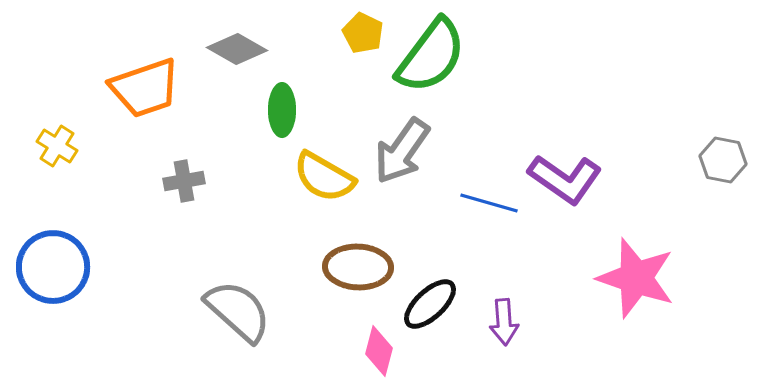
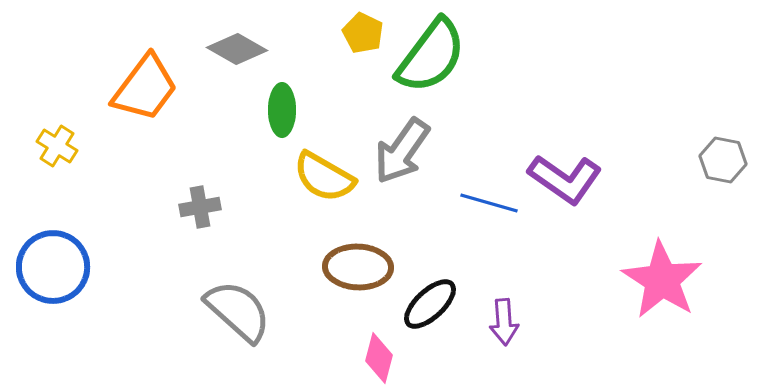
orange trapezoid: rotated 34 degrees counterclockwise
gray cross: moved 16 px right, 26 px down
pink star: moved 26 px right, 2 px down; rotated 14 degrees clockwise
pink diamond: moved 7 px down
